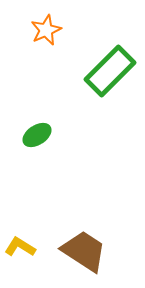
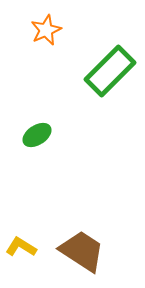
yellow L-shape: moved 1 px right
brown trapezoid: moved 2 px left
